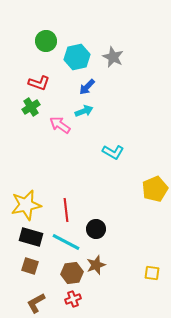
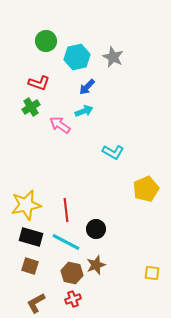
yellow pentagon: moved 9 px left
brown hexagon: rotated 20 degrees clockwise
